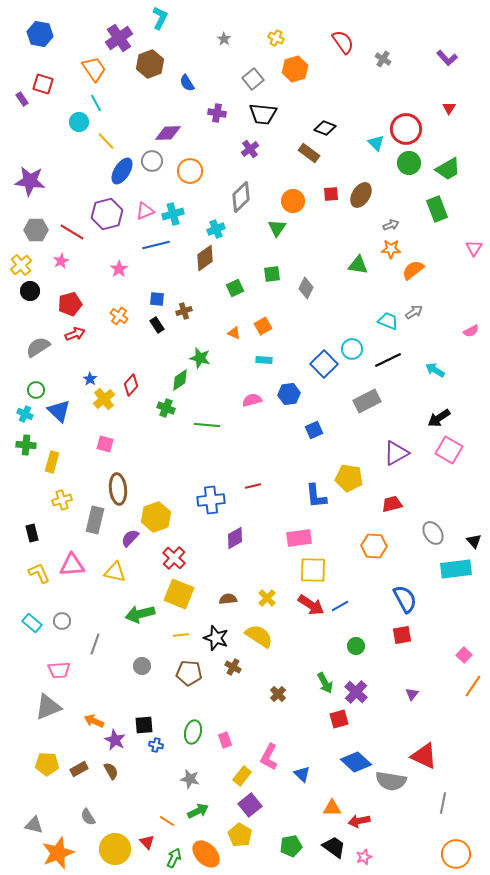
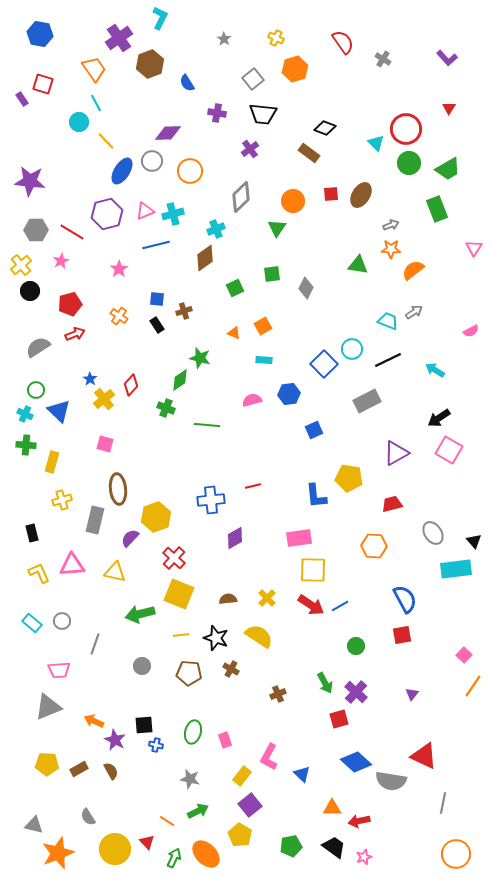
brown cross at (233, 667): moved 2 px left, 2 px down
brown cross at (278, 694): rotated 21 degrees clockwise
